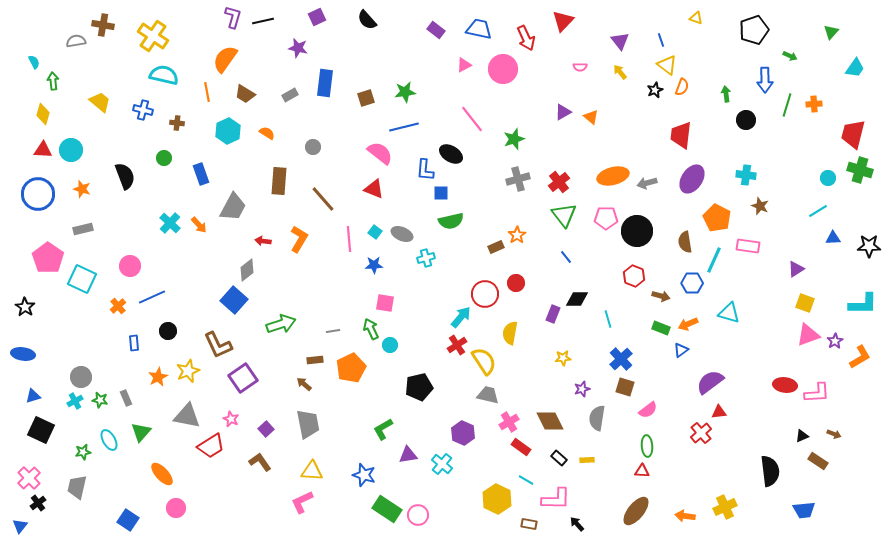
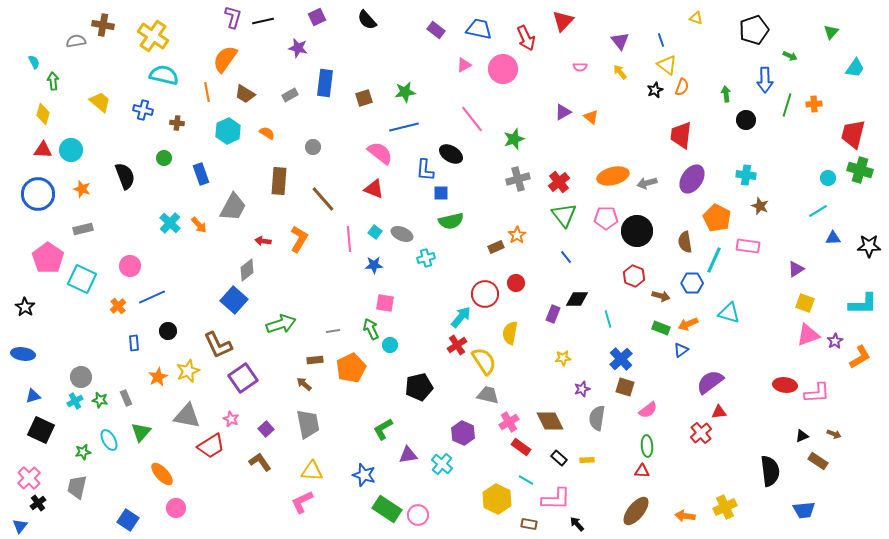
brown square at (366, 98): moved 2 px left
